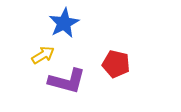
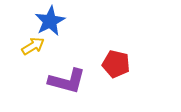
blue star: moved 14 px left, 2 px up
yellow arrow: moved 10 px left, 9 px up
